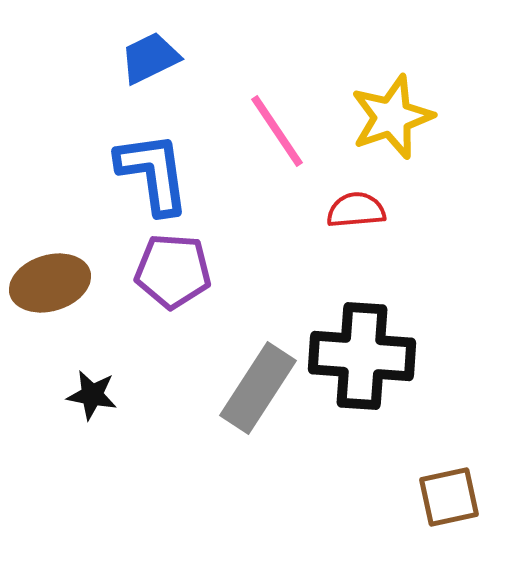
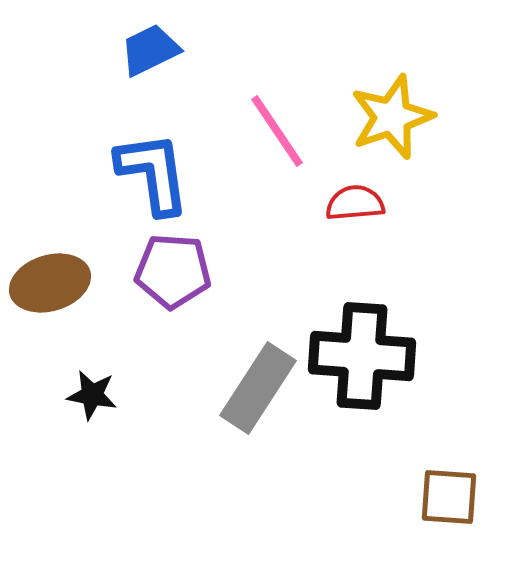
blue trapezoid: moved 8 px up
red semicircle: moved 1 px left, 7 px up
brown square: rotated 16 degrees clockwise
